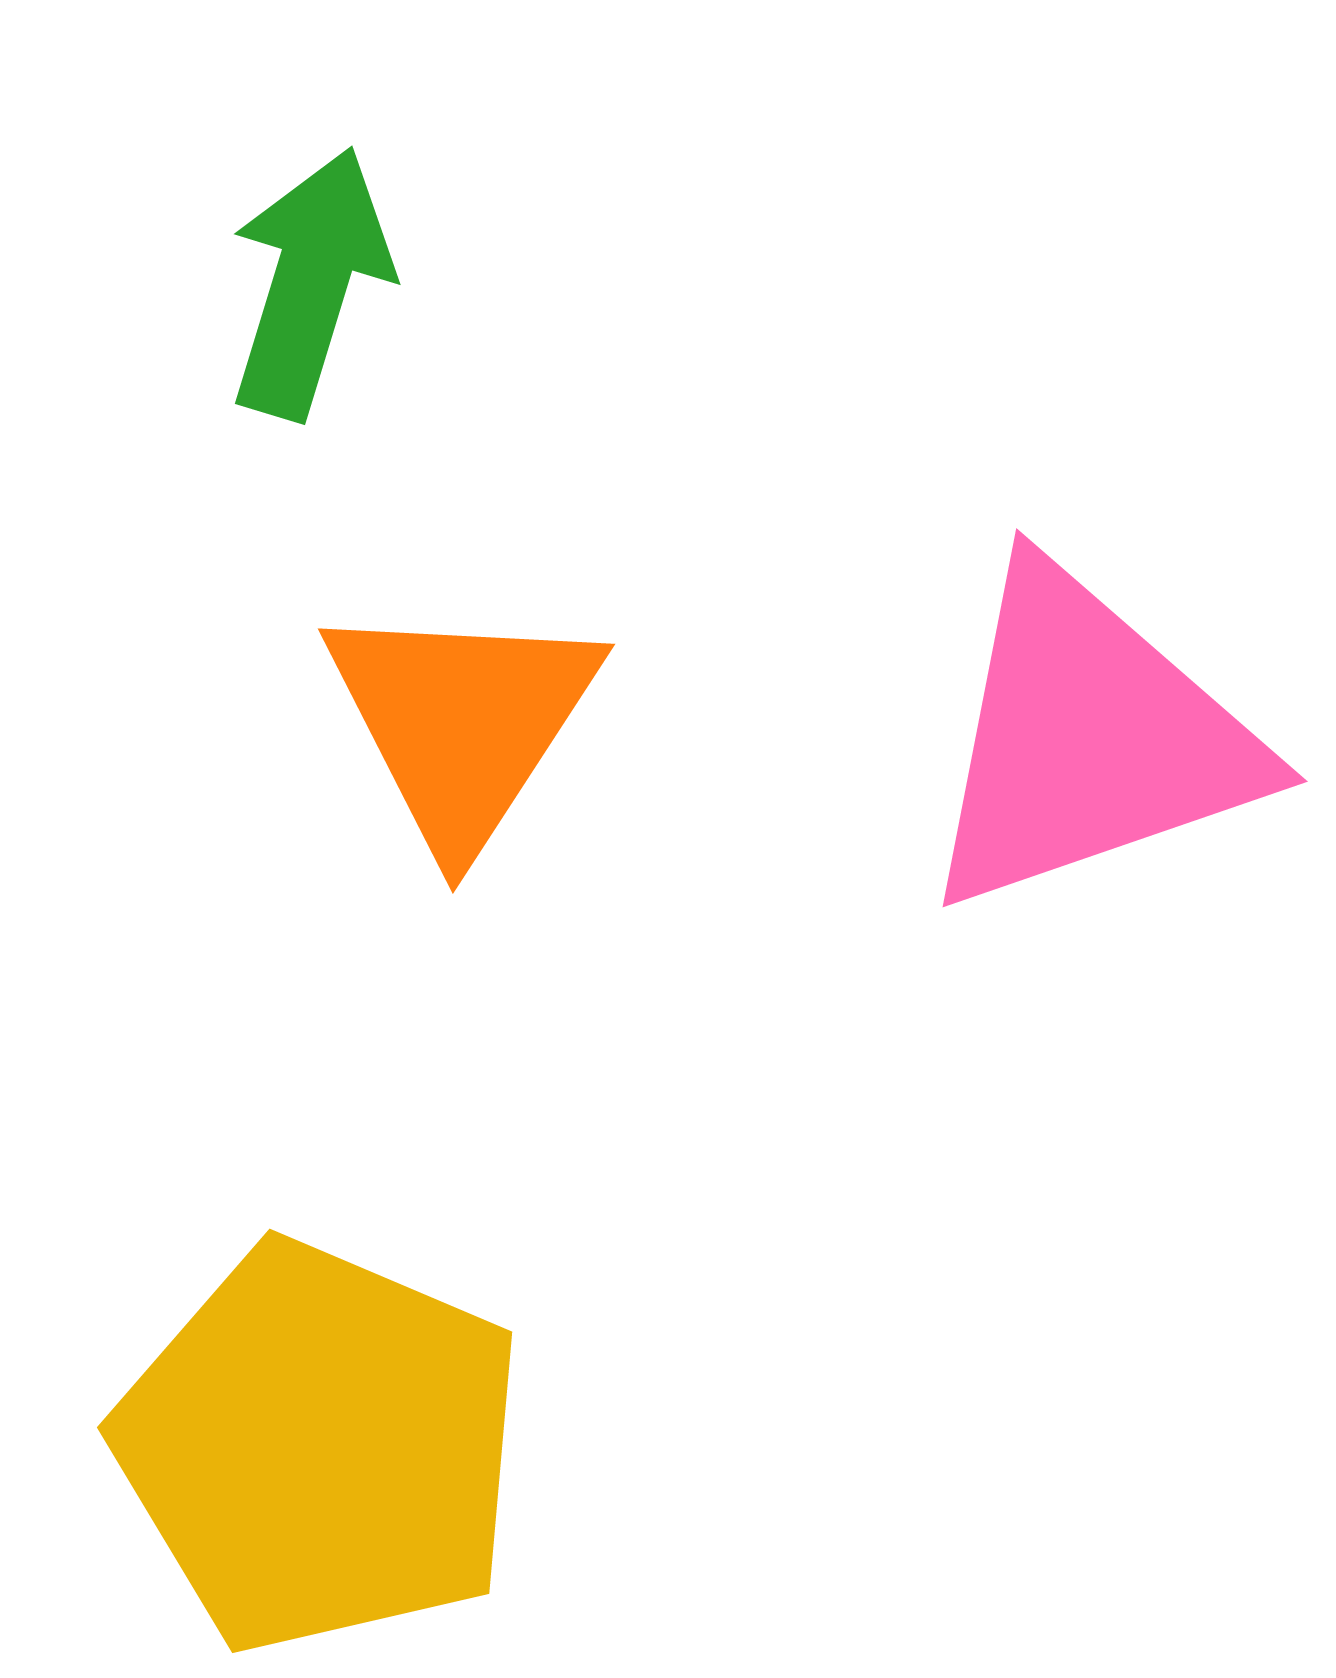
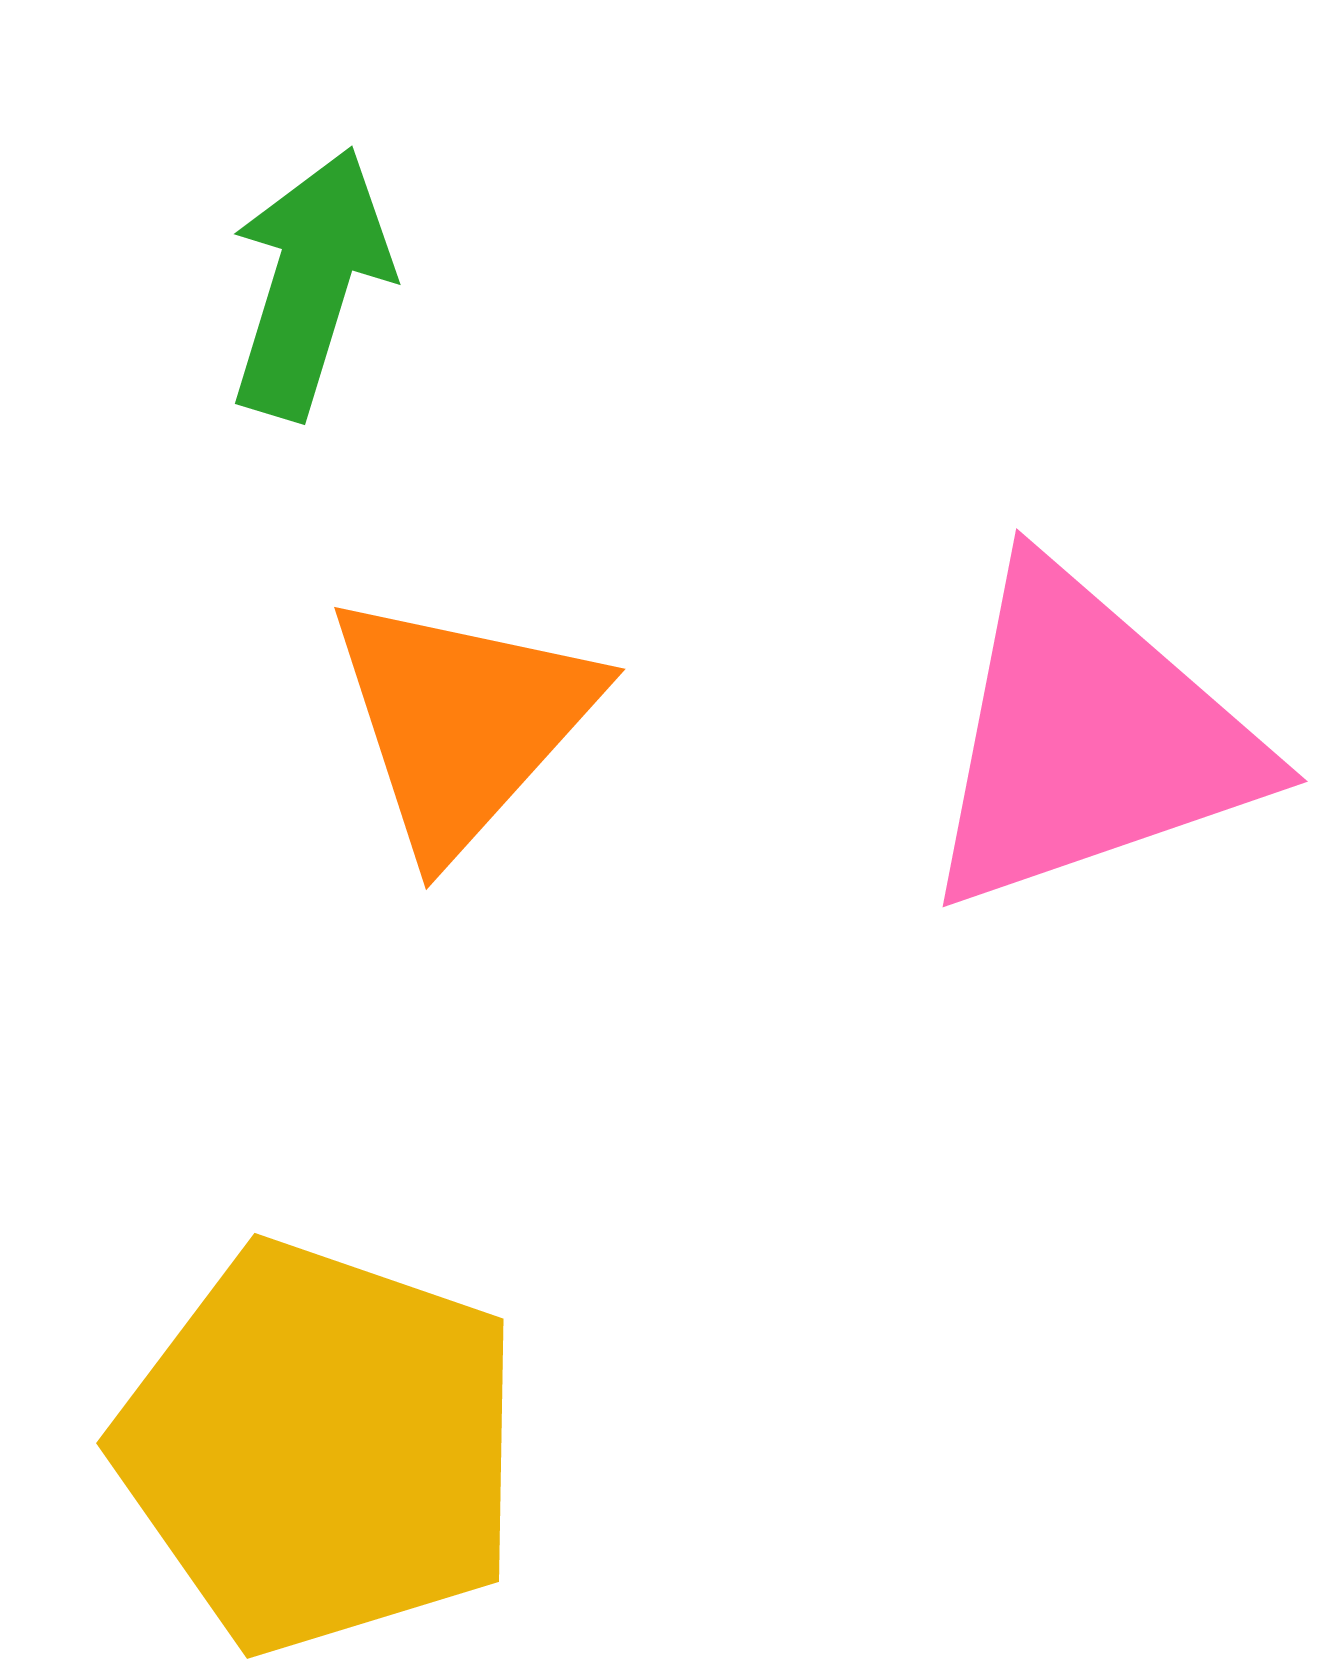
orange triangle: rotated 9 degrees clockwise
yellow pentagon: rotated 4 degrees counterclockwise
